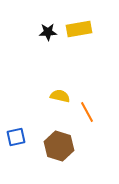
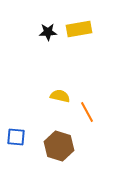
blue square: rotated 18 degrees clockwise
